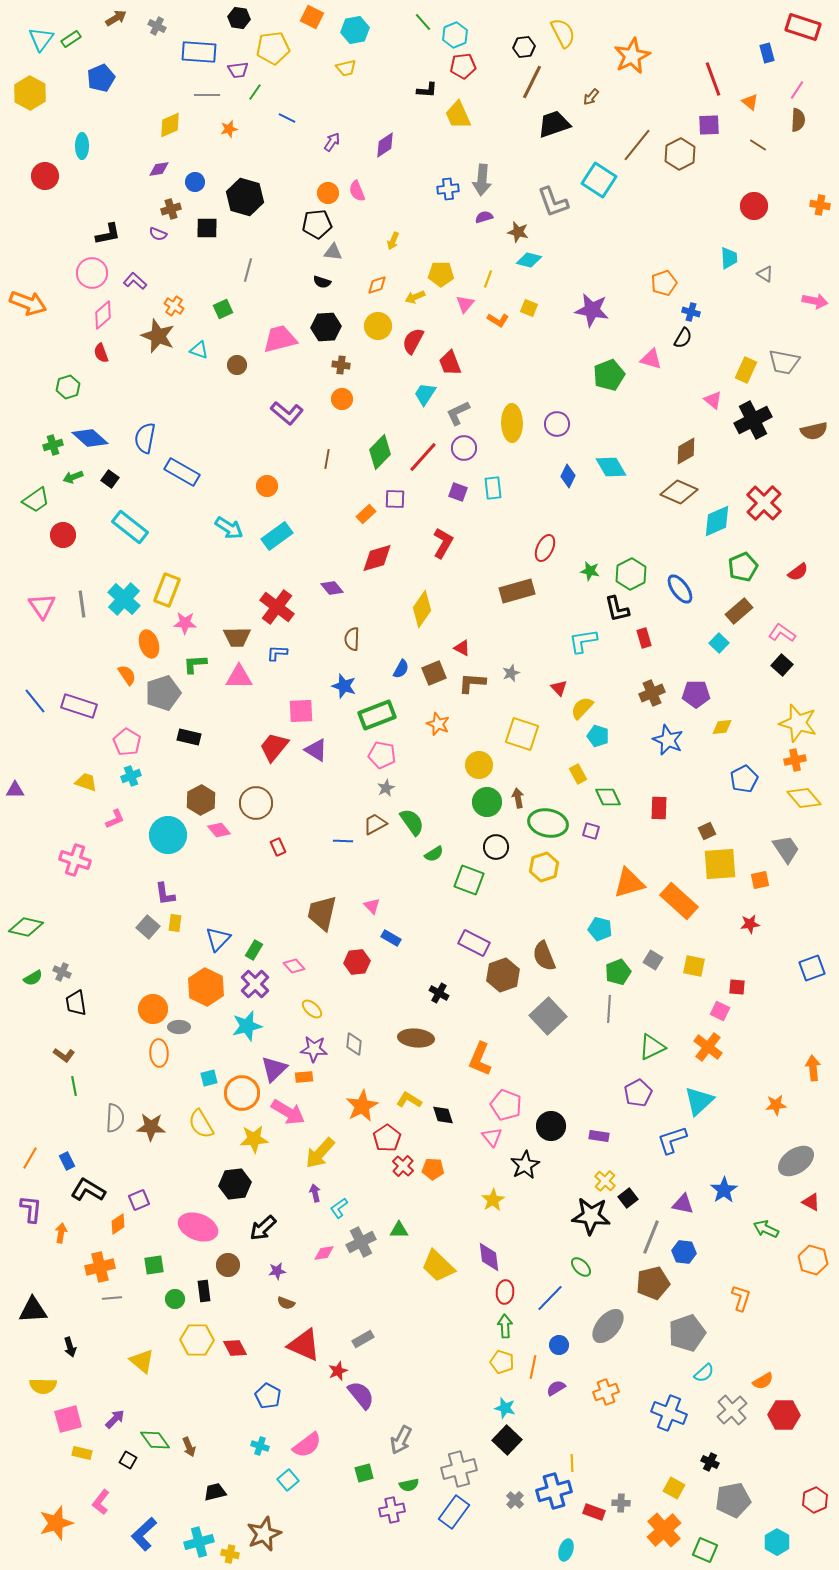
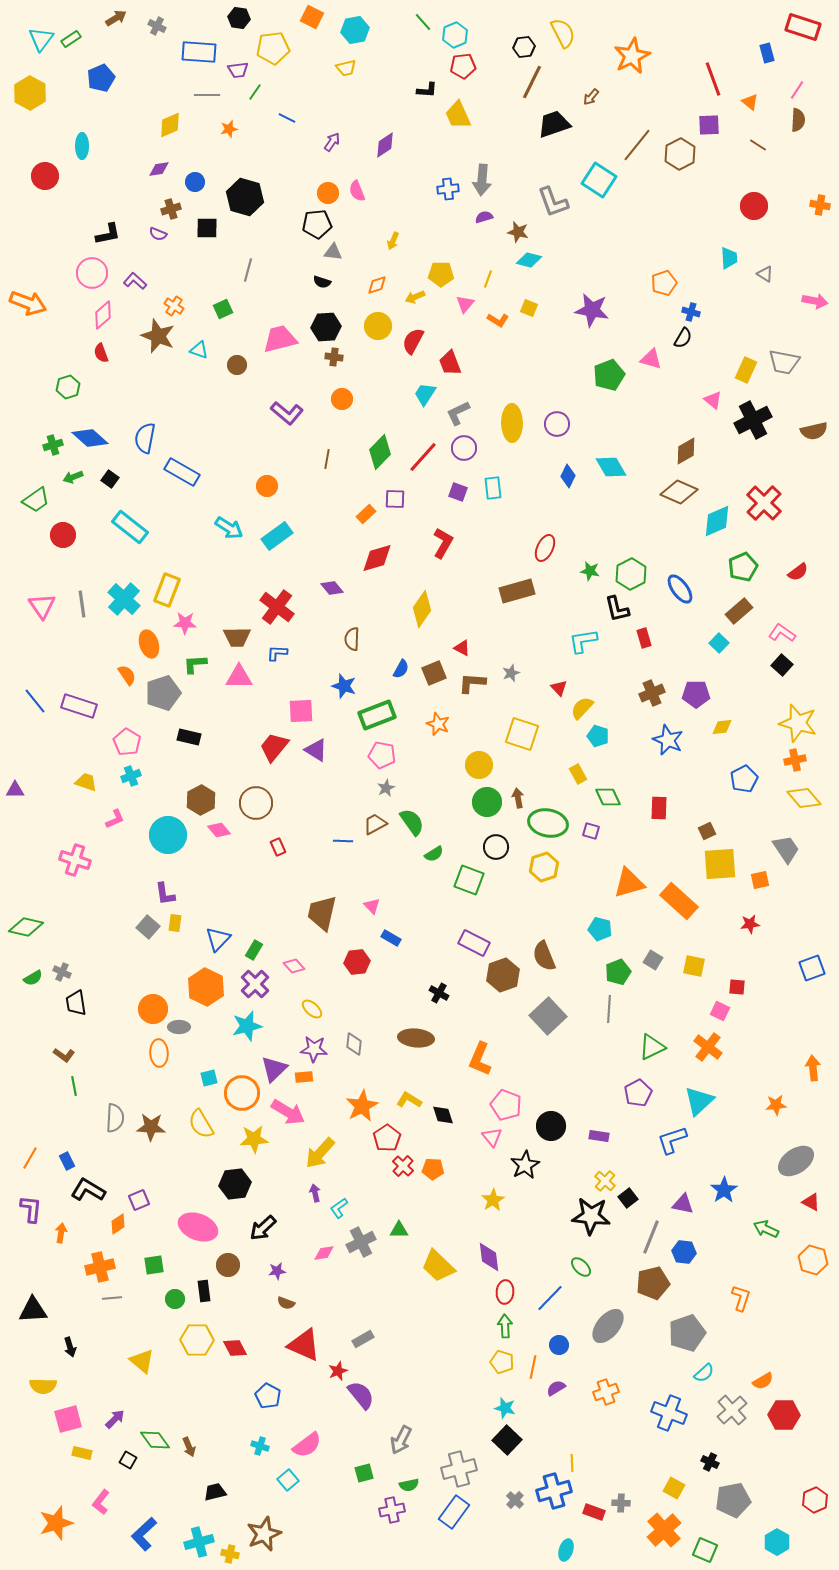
brown cross at (341, 365): moved 7 px left, 8 px up
